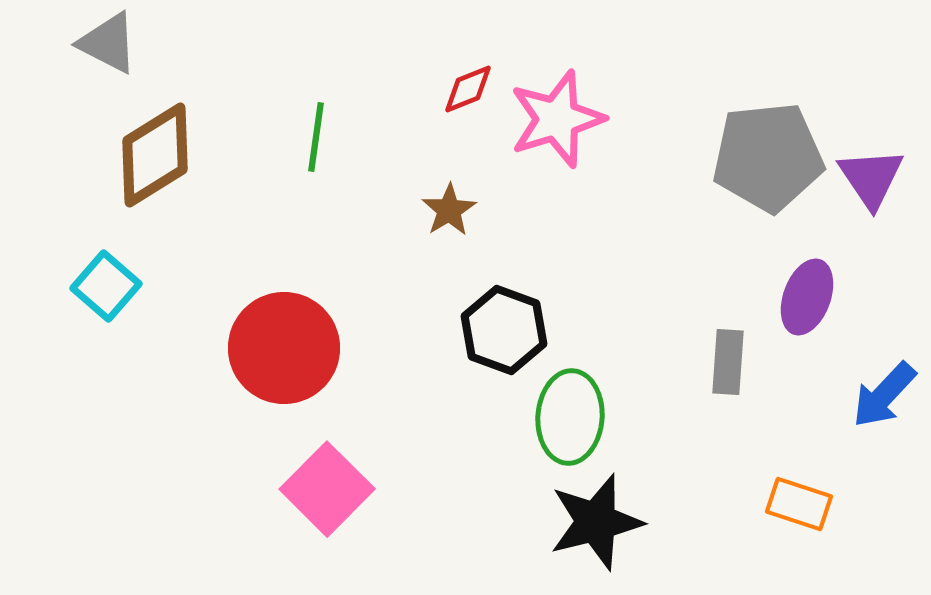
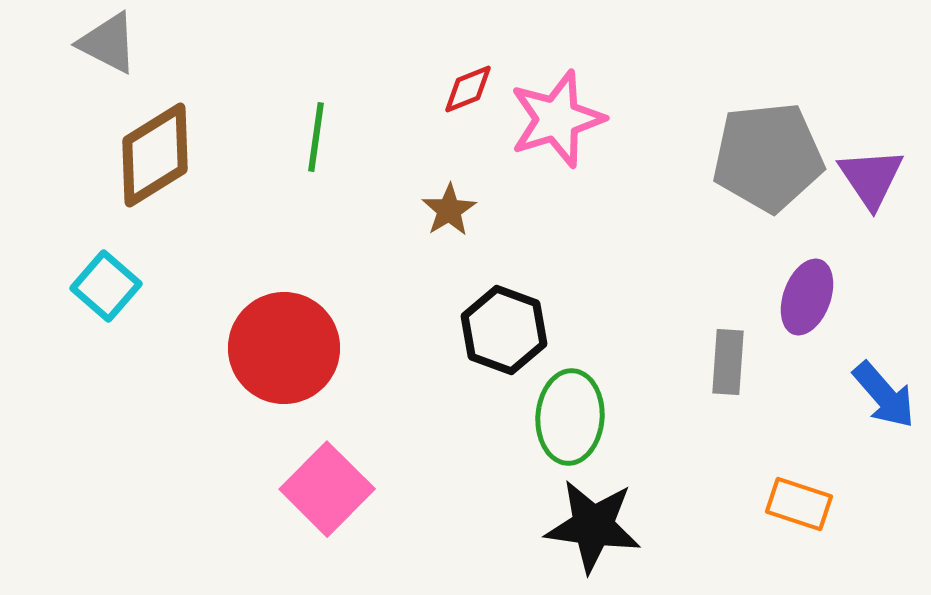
blue arrow: rotated 84 degrees counterclockwise
black star: moved 3 px left, 4 px down; rotated 22 degrees clockwise
